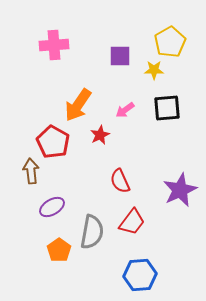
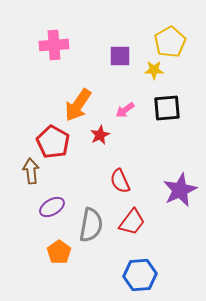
gray semicircle: moved 1 px left, 7 px up
orange pentagon: moved 2 px down
